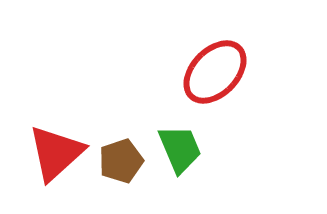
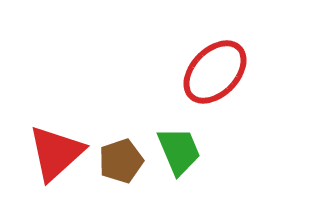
green trapezoid: moved 1 px left, 2 px down
